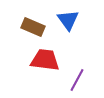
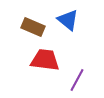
blue triangle: rotated 15 degrees counterclockwise
